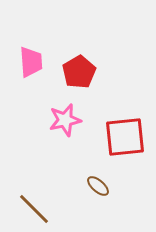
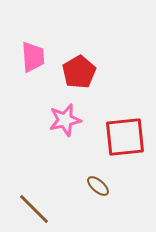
pink trapezoid: moved 2 px right, 5 px up
